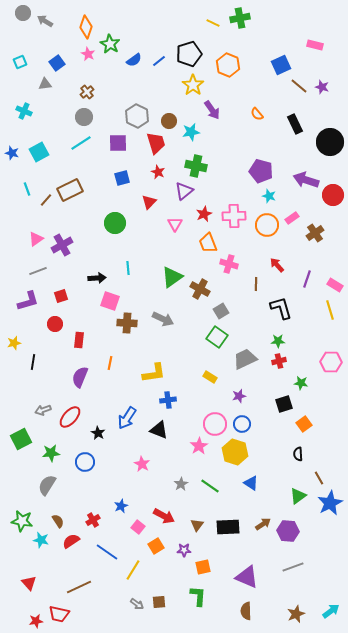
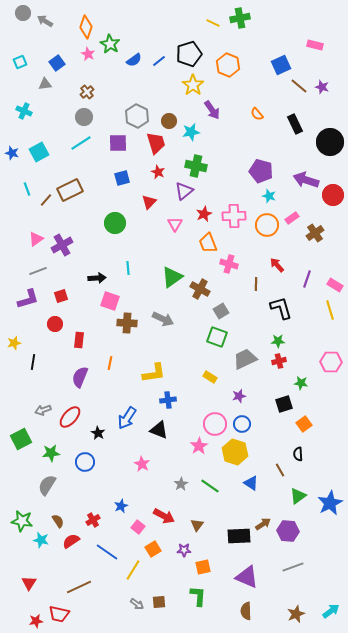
purple L-shape at (28, 301): moved 2 px up
green square at (217, 337): rotated 15 degrees counterclockwise
brown line at (319, 478): moved 39 px left, 8 px up
black rectangle at (228, 527): moved 11 px right, 9 px down
orange square at (156, 546): moved 3 px left, 3 px down
red triangle at (29, 583): rotated 14 degrees clockwise
